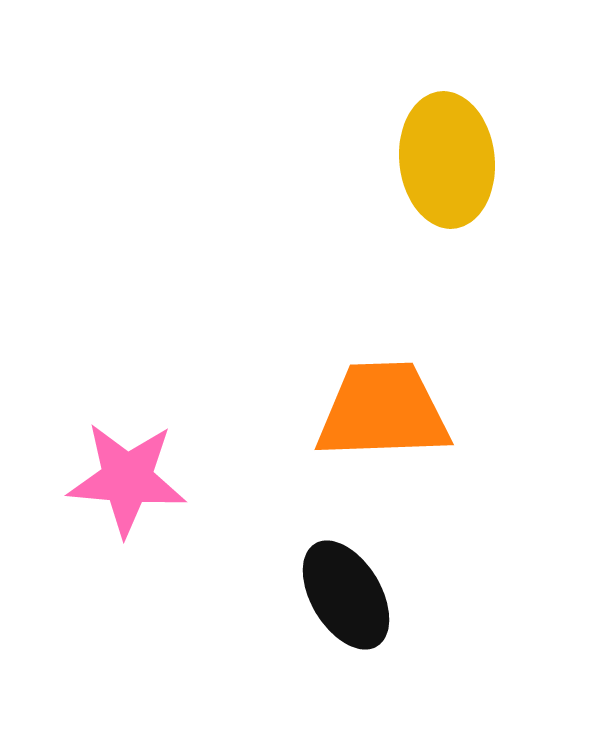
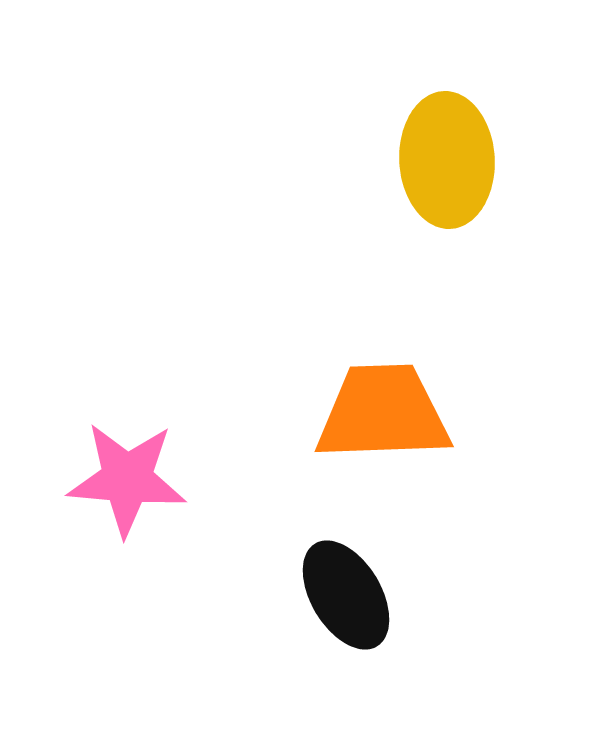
yellow ellipse: rotated 3 degrees clockwise
orange trapezoid: moved 2 px down
